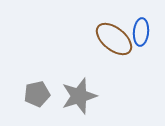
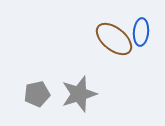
gray star: moved 2 px up
